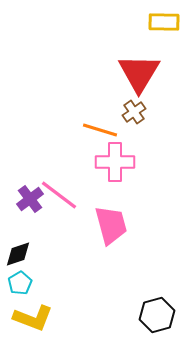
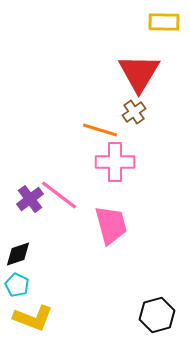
cyan pentagon: moved 3 px left, 2 px down; rotated 15 degrees counterclockwise
